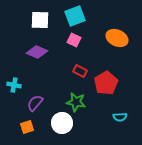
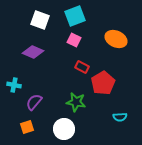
white square: rotated 18 degrees clockwise
orange ellipse: moved 1 px left, 1 px down
purple diamond: moved 4 px left
red rectangle: moved 2 px right, 4 px up
red pentagon: moved 3 px left
purple semicircle: moved 1 px left, 1 px up
white circle: moved 2 px right, 6 px down
